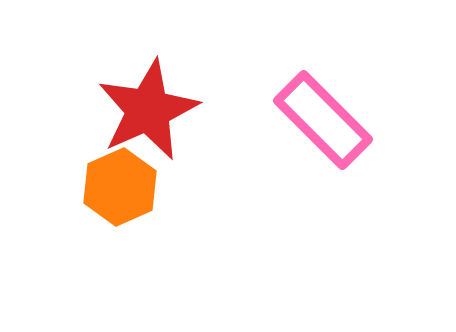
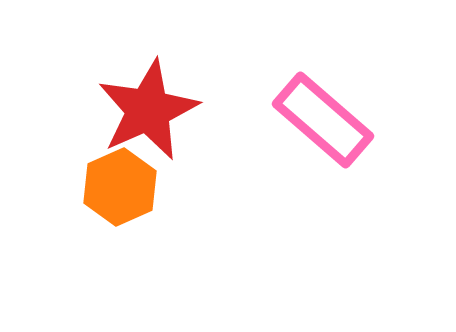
pink rectangle: rotated 4 degrees counterclockwise
